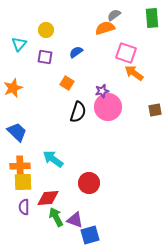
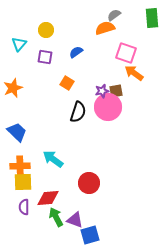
brown square: moved 39 px left, 19 px up
